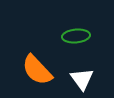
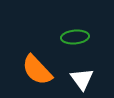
green ellipse: moved 1 px left, 1 px down
